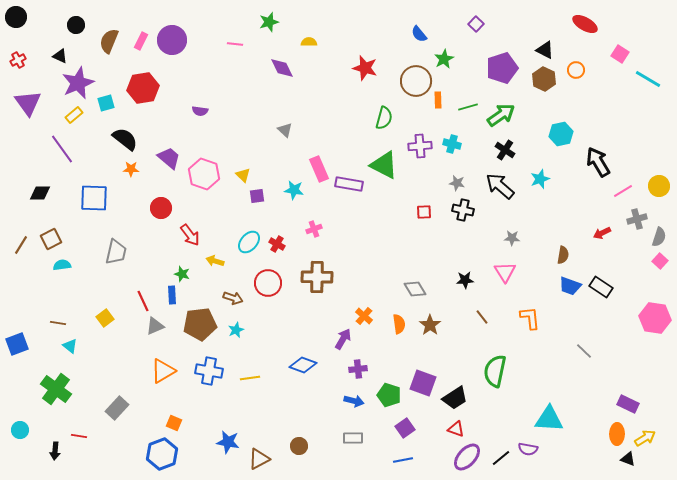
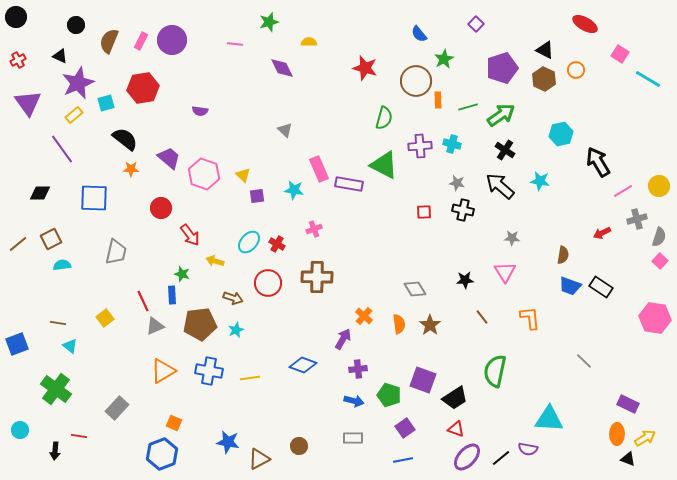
cyan star at (540, 179): moved 2 px down; rotated 30 degrees clockwise
brown line at (21, 245): moved 3 px left, 1 px up; rotated 18 degrees clockwise
gray line at (584, 351): moved 10 px down
purple square at (423, 383): moved 3 px up
